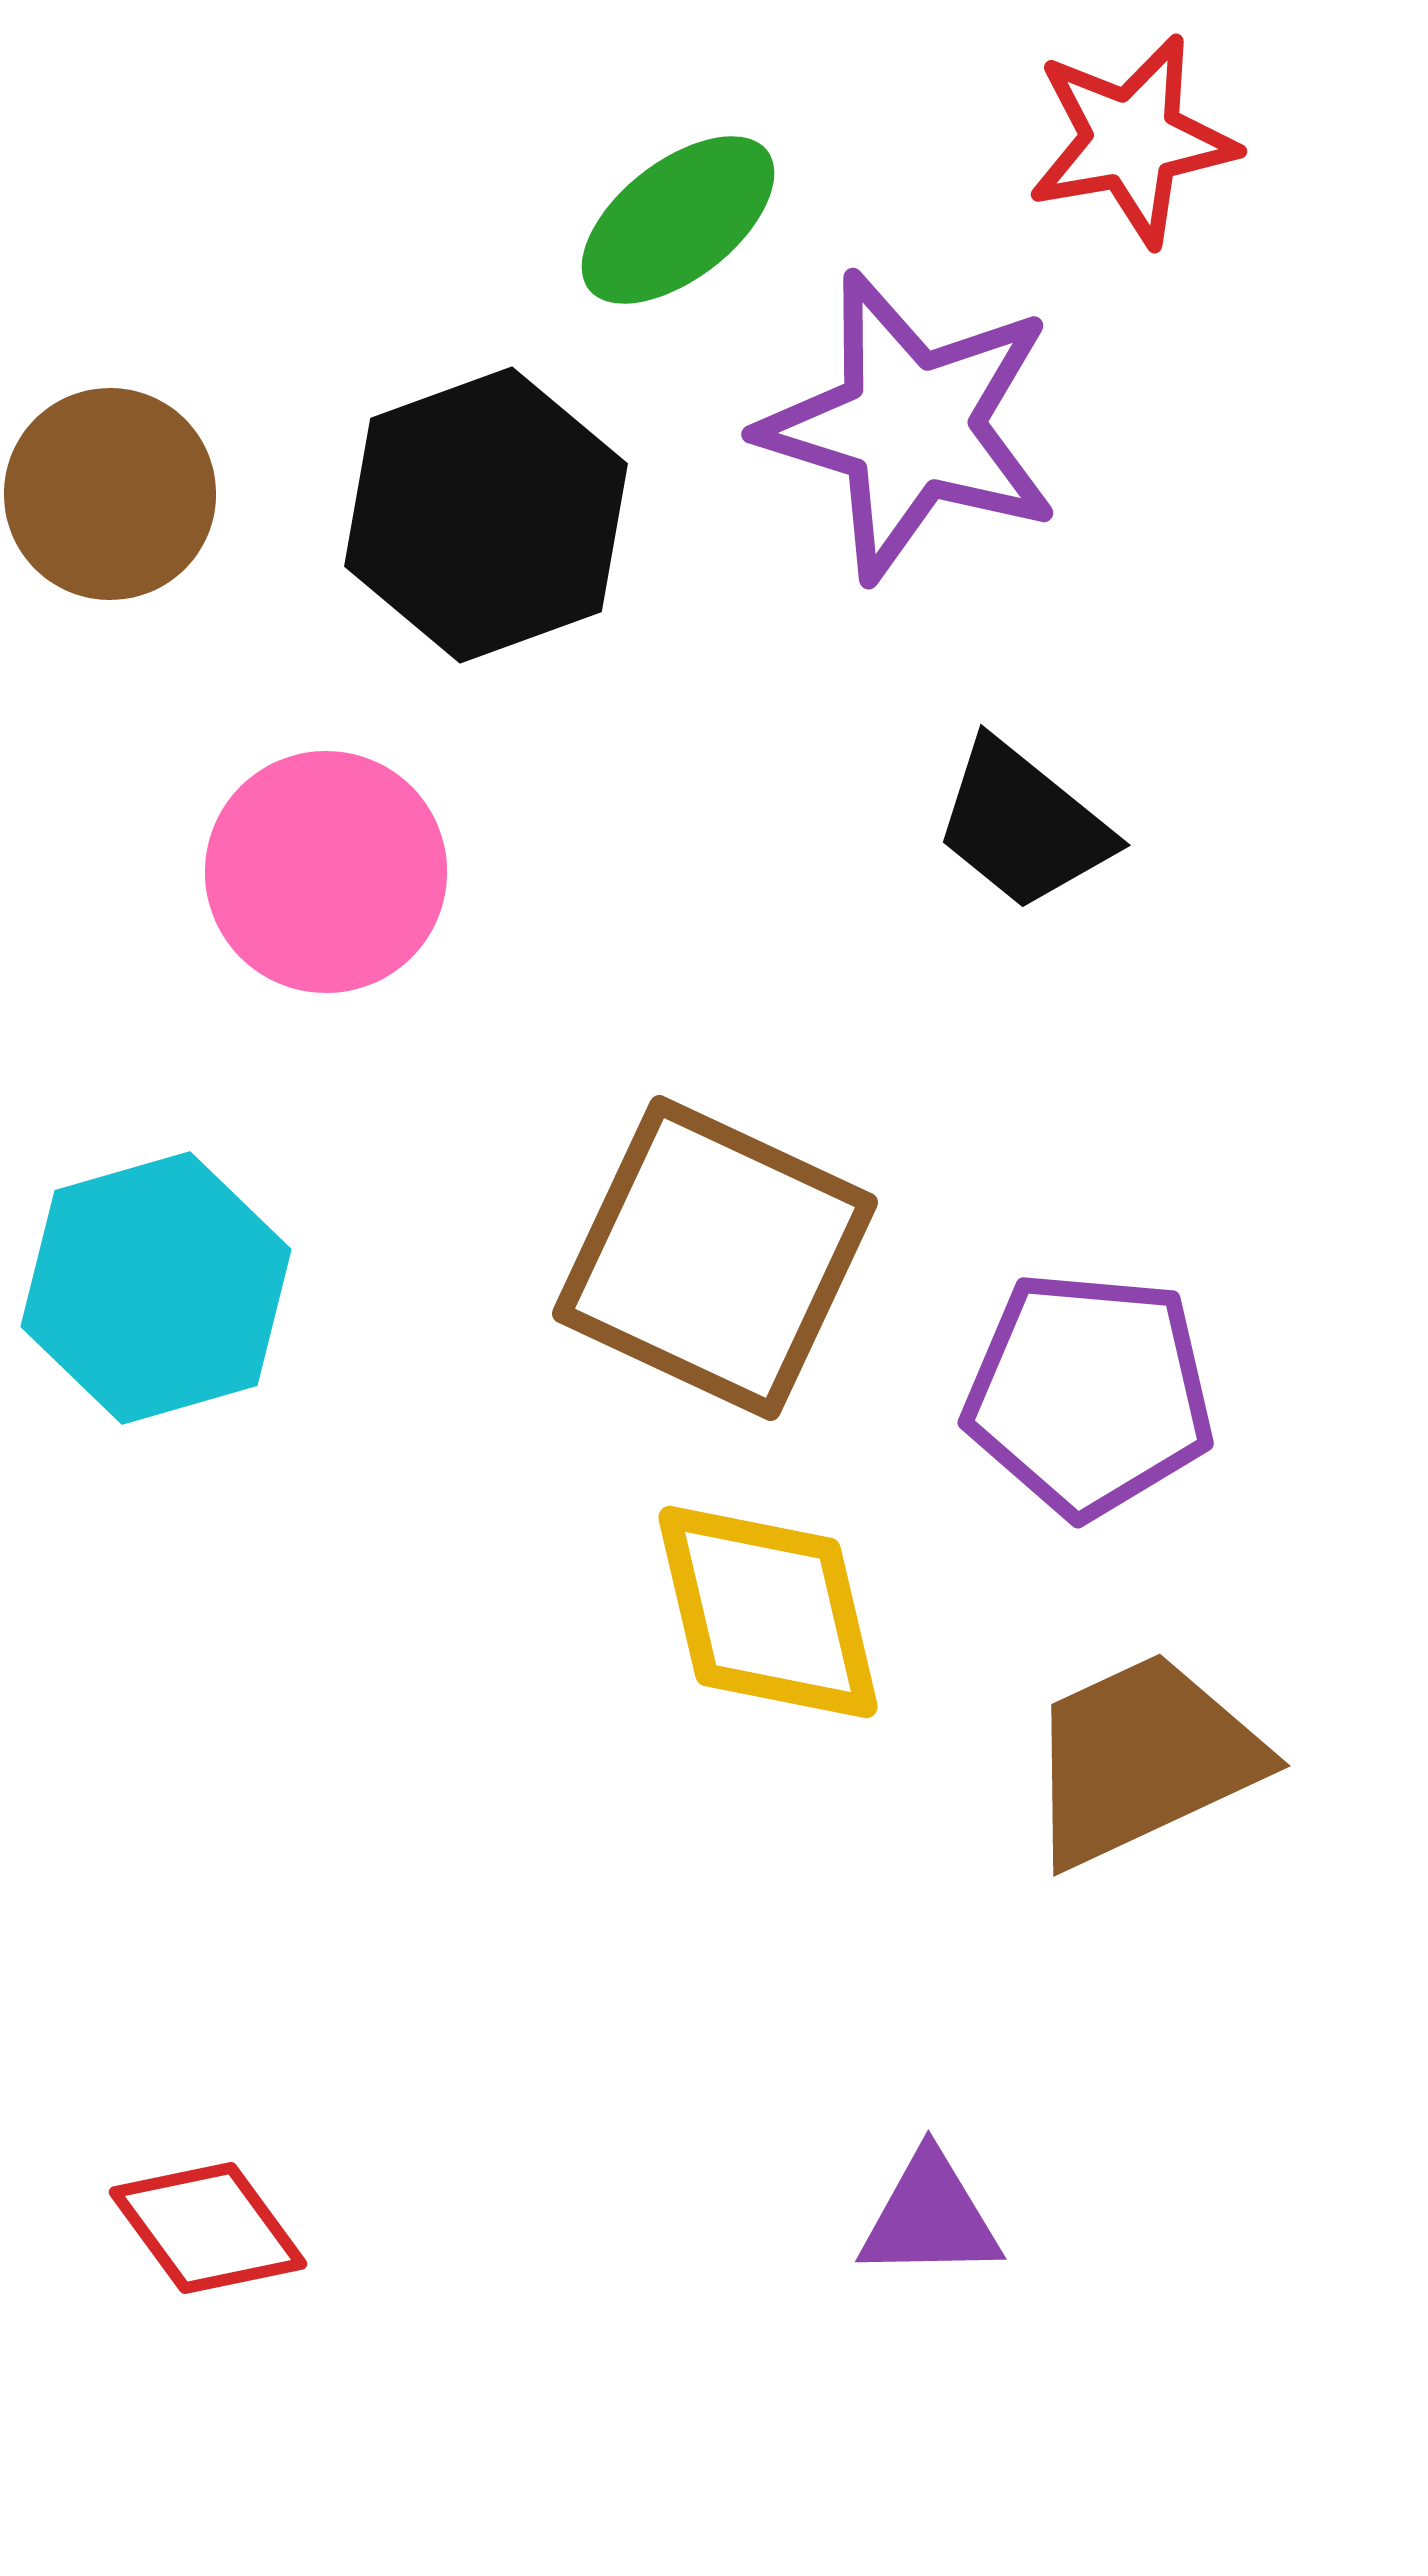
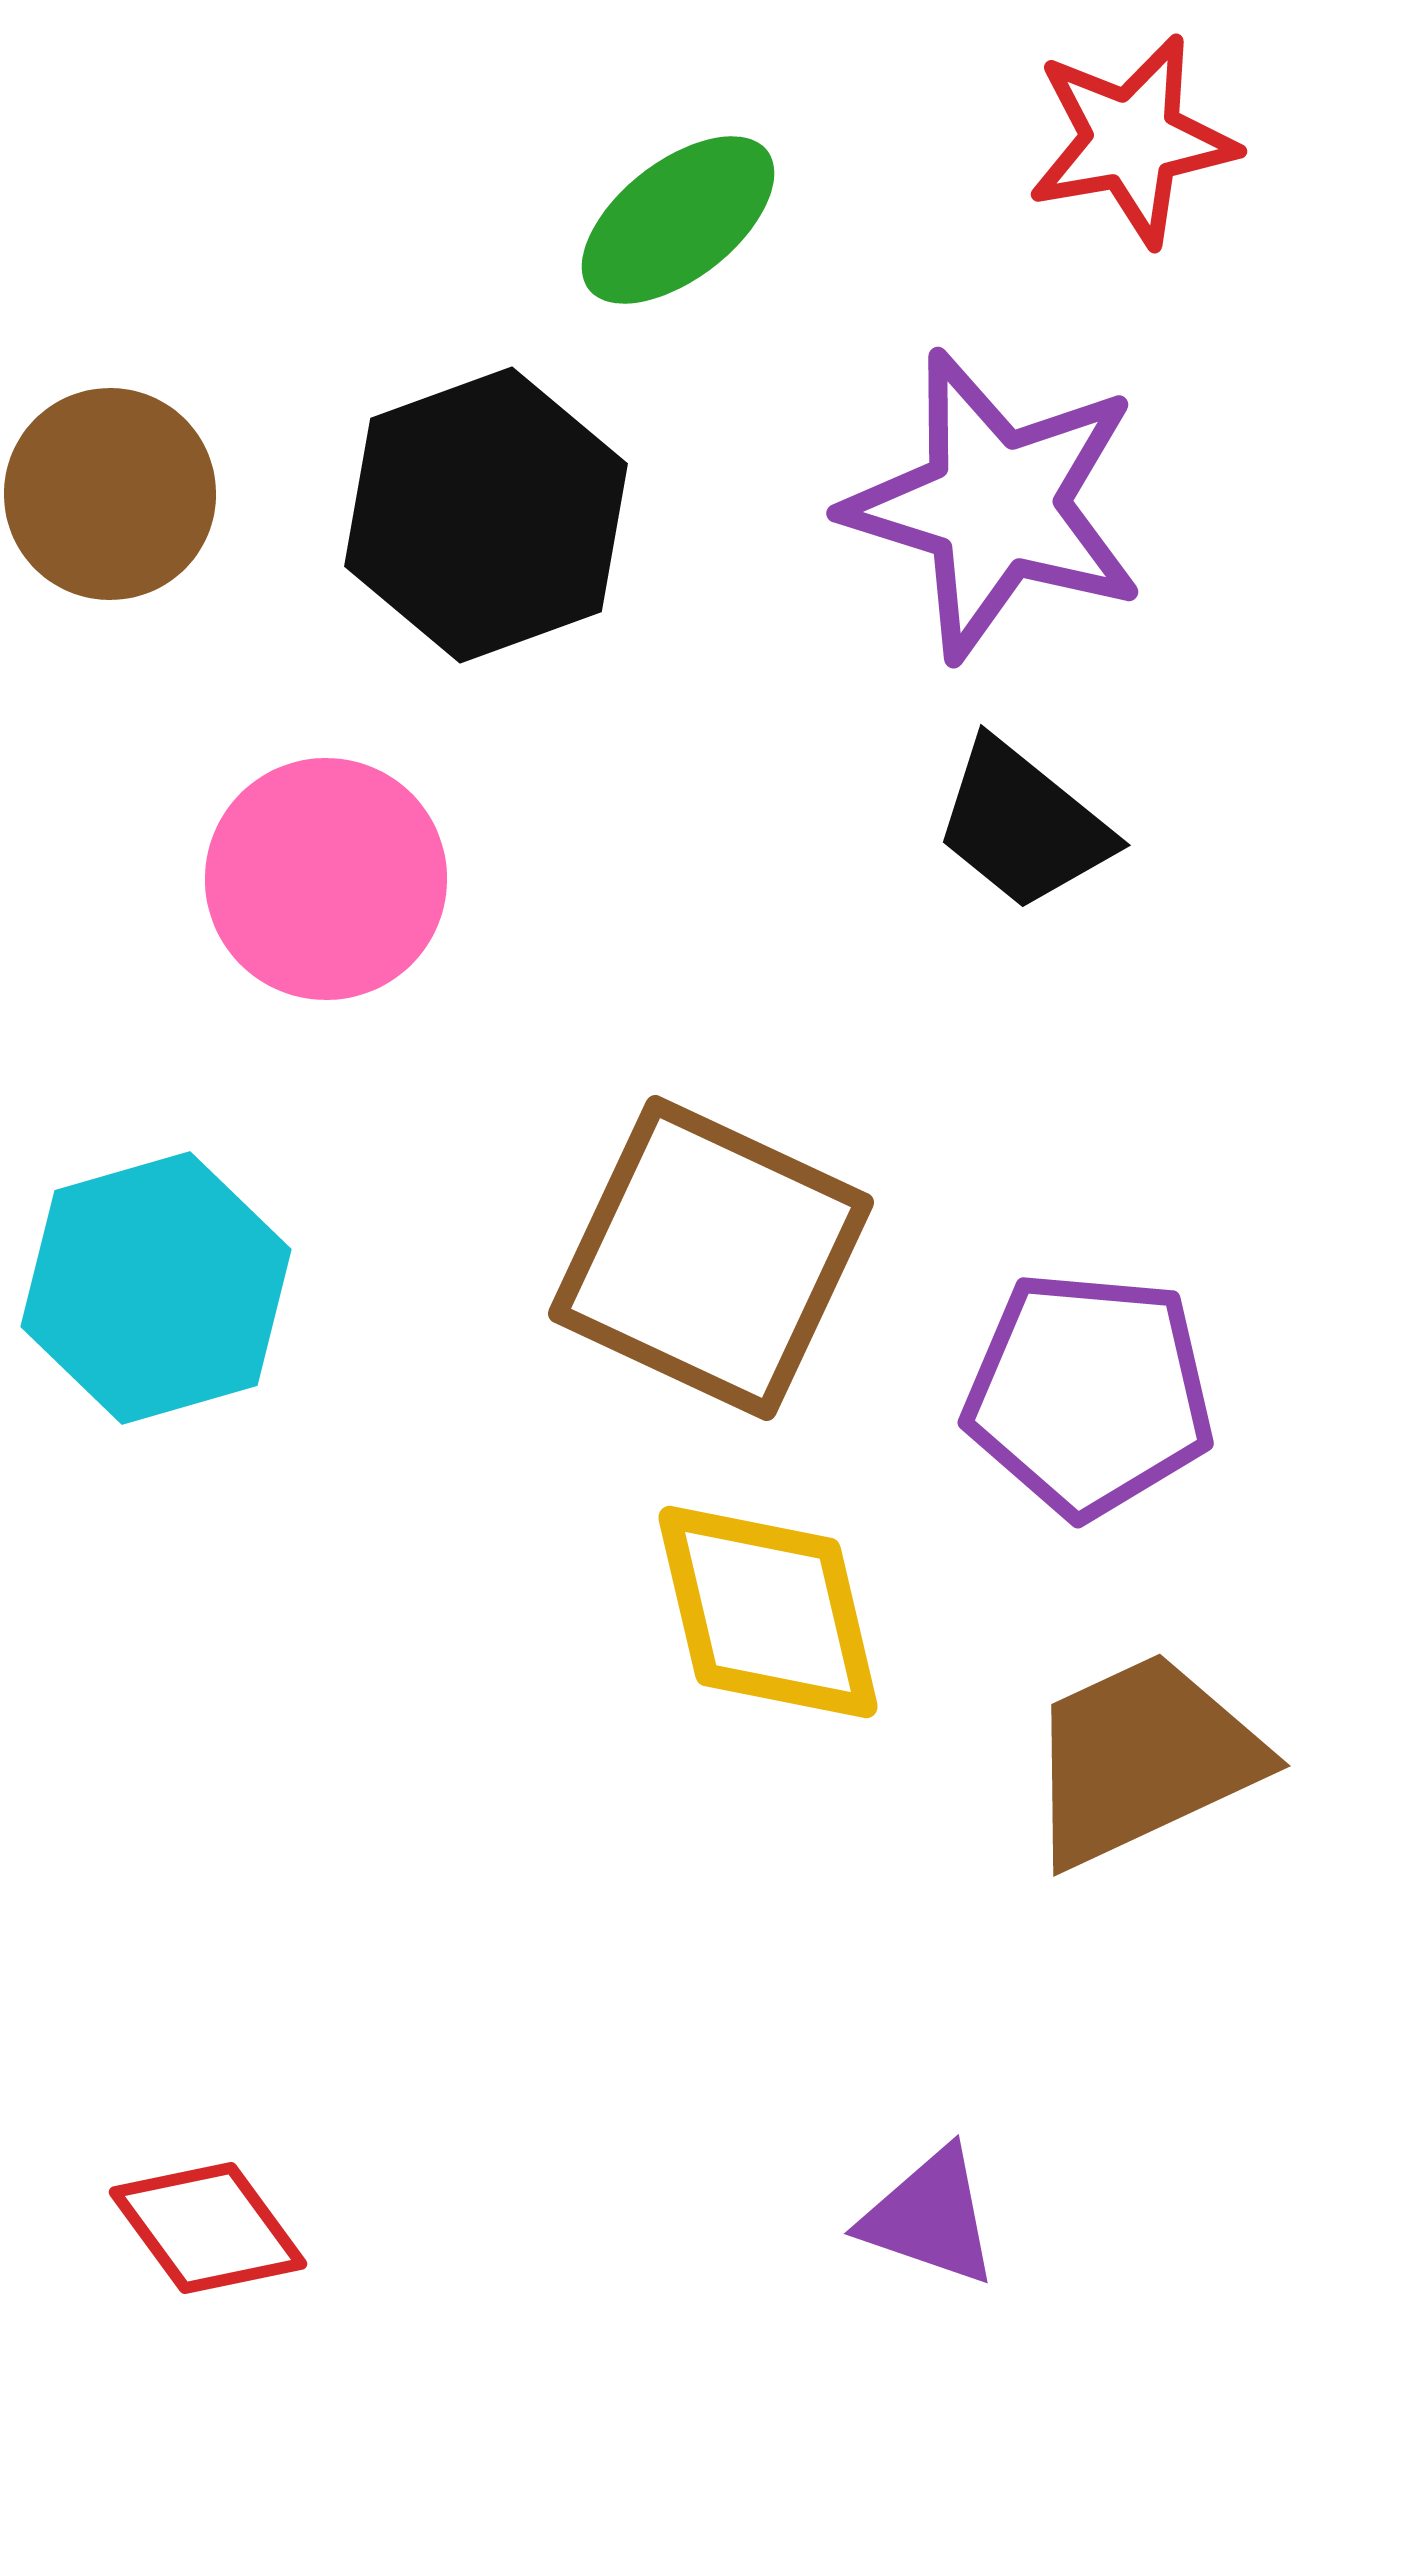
purple star: moved 85 px right, 79 px down
pink circle: moved 7 px down
brown square: moved 4 px left
purple triangle: rotated 20 degrees clockwise
